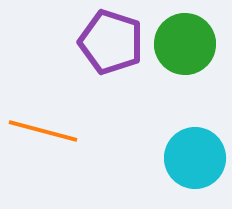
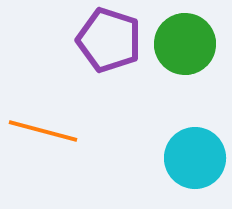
purple pentagon: moved 2 px left, 2 px up
